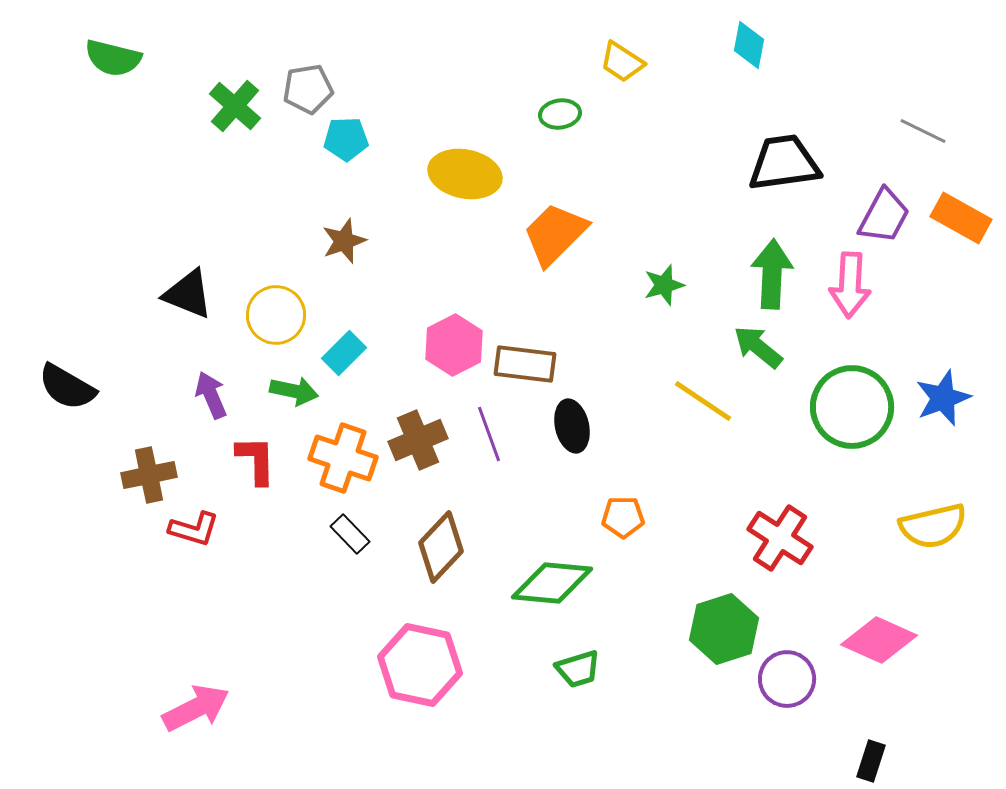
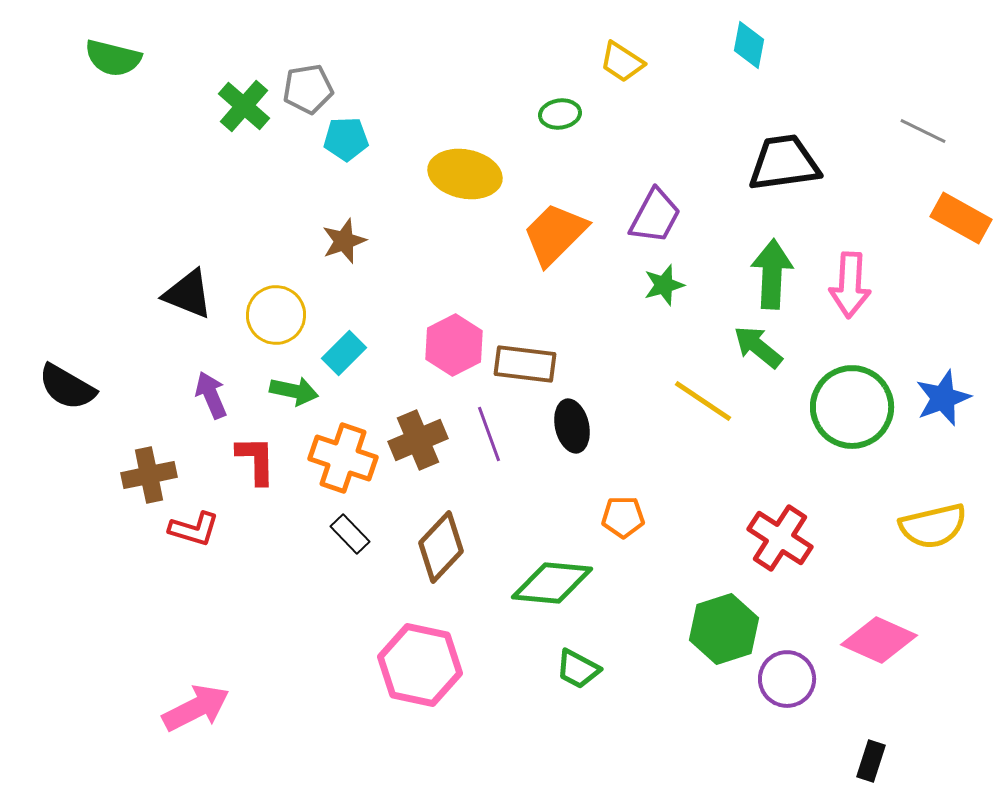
green cross at (235, 106): moved 9 px right
purple trapezoid at (884, 216): moved 229 px left
green trapezoid at (578, 669): rotated 45 degrees clockwise
